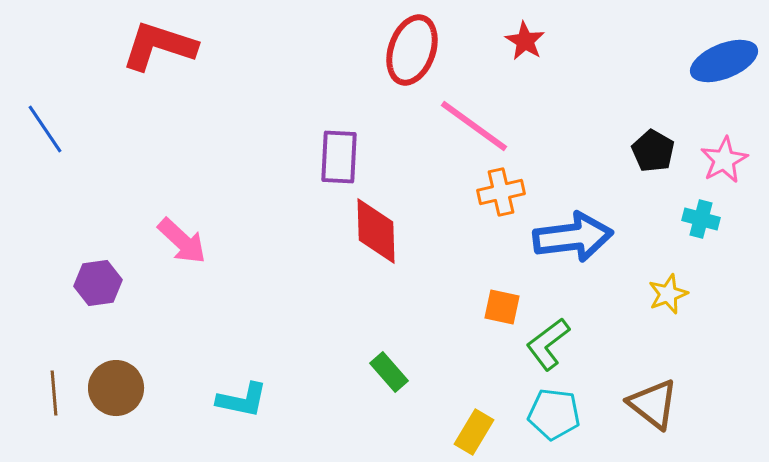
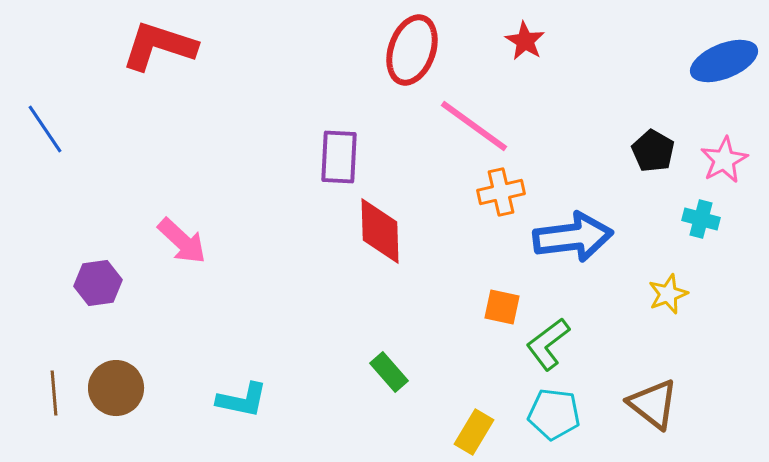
red diamond: moved 4 px right
